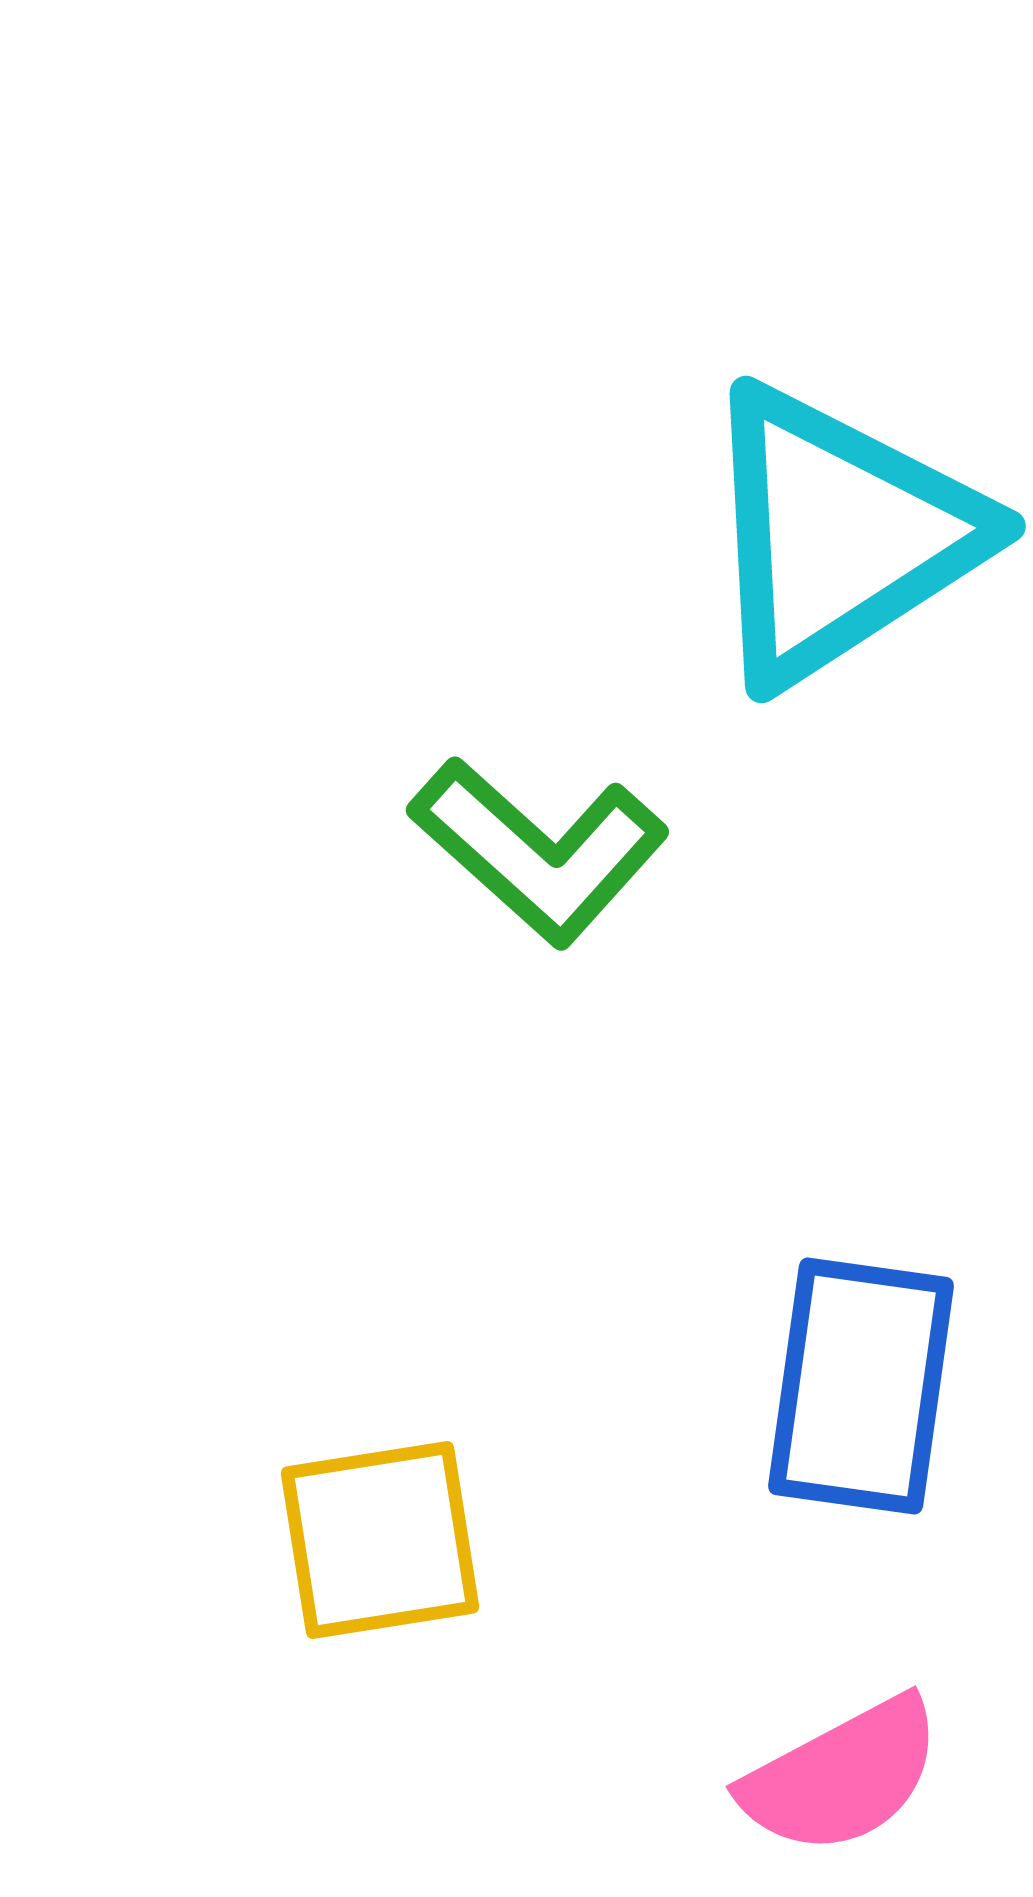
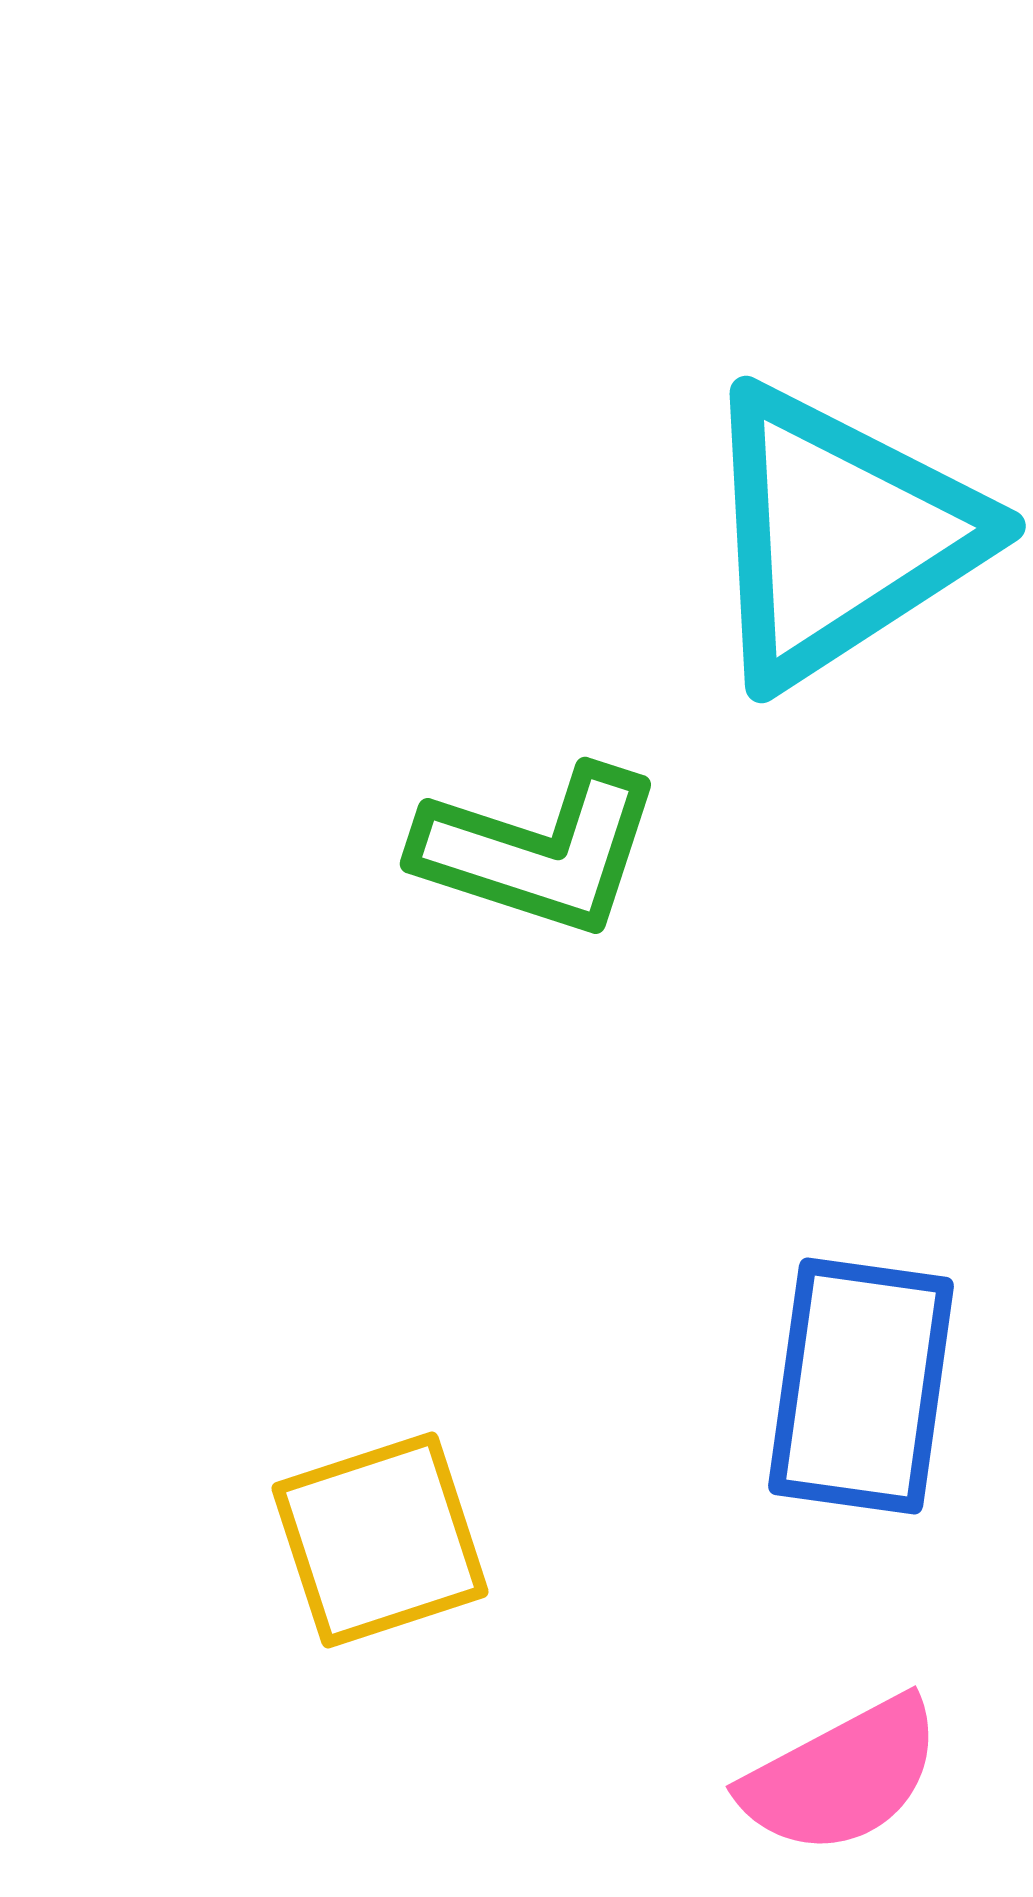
green L-shape: rotated 24 degrees counterclockwise
yellow square: rotated 9 degrees counterclockwise
